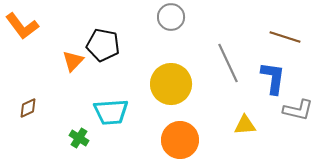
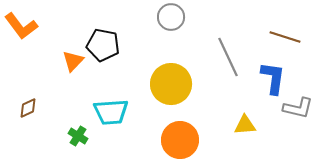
orange L-shape: moved 1 px left
gray line: moved 6 px up
gray L-shape: moved 2 px up
green cross: moved 1 px left, 2 px up
